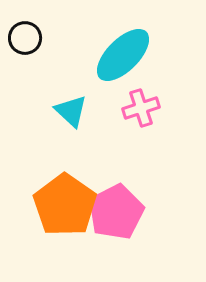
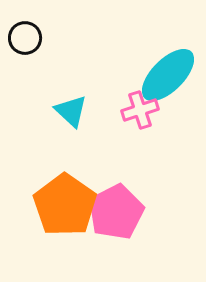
cyan ellipse: moved 45 px right, 20 px down
pink cross: moved 1 px left, 2 px down
